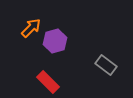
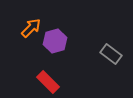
gray rectangle: moved 5 px right, 11 px up
